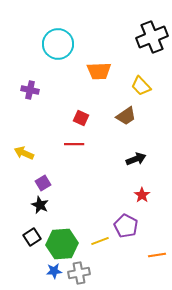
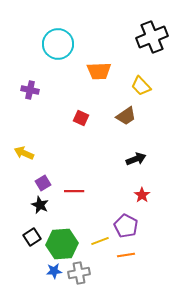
red line: moved 47 px down
orange line: moved 31 px left
